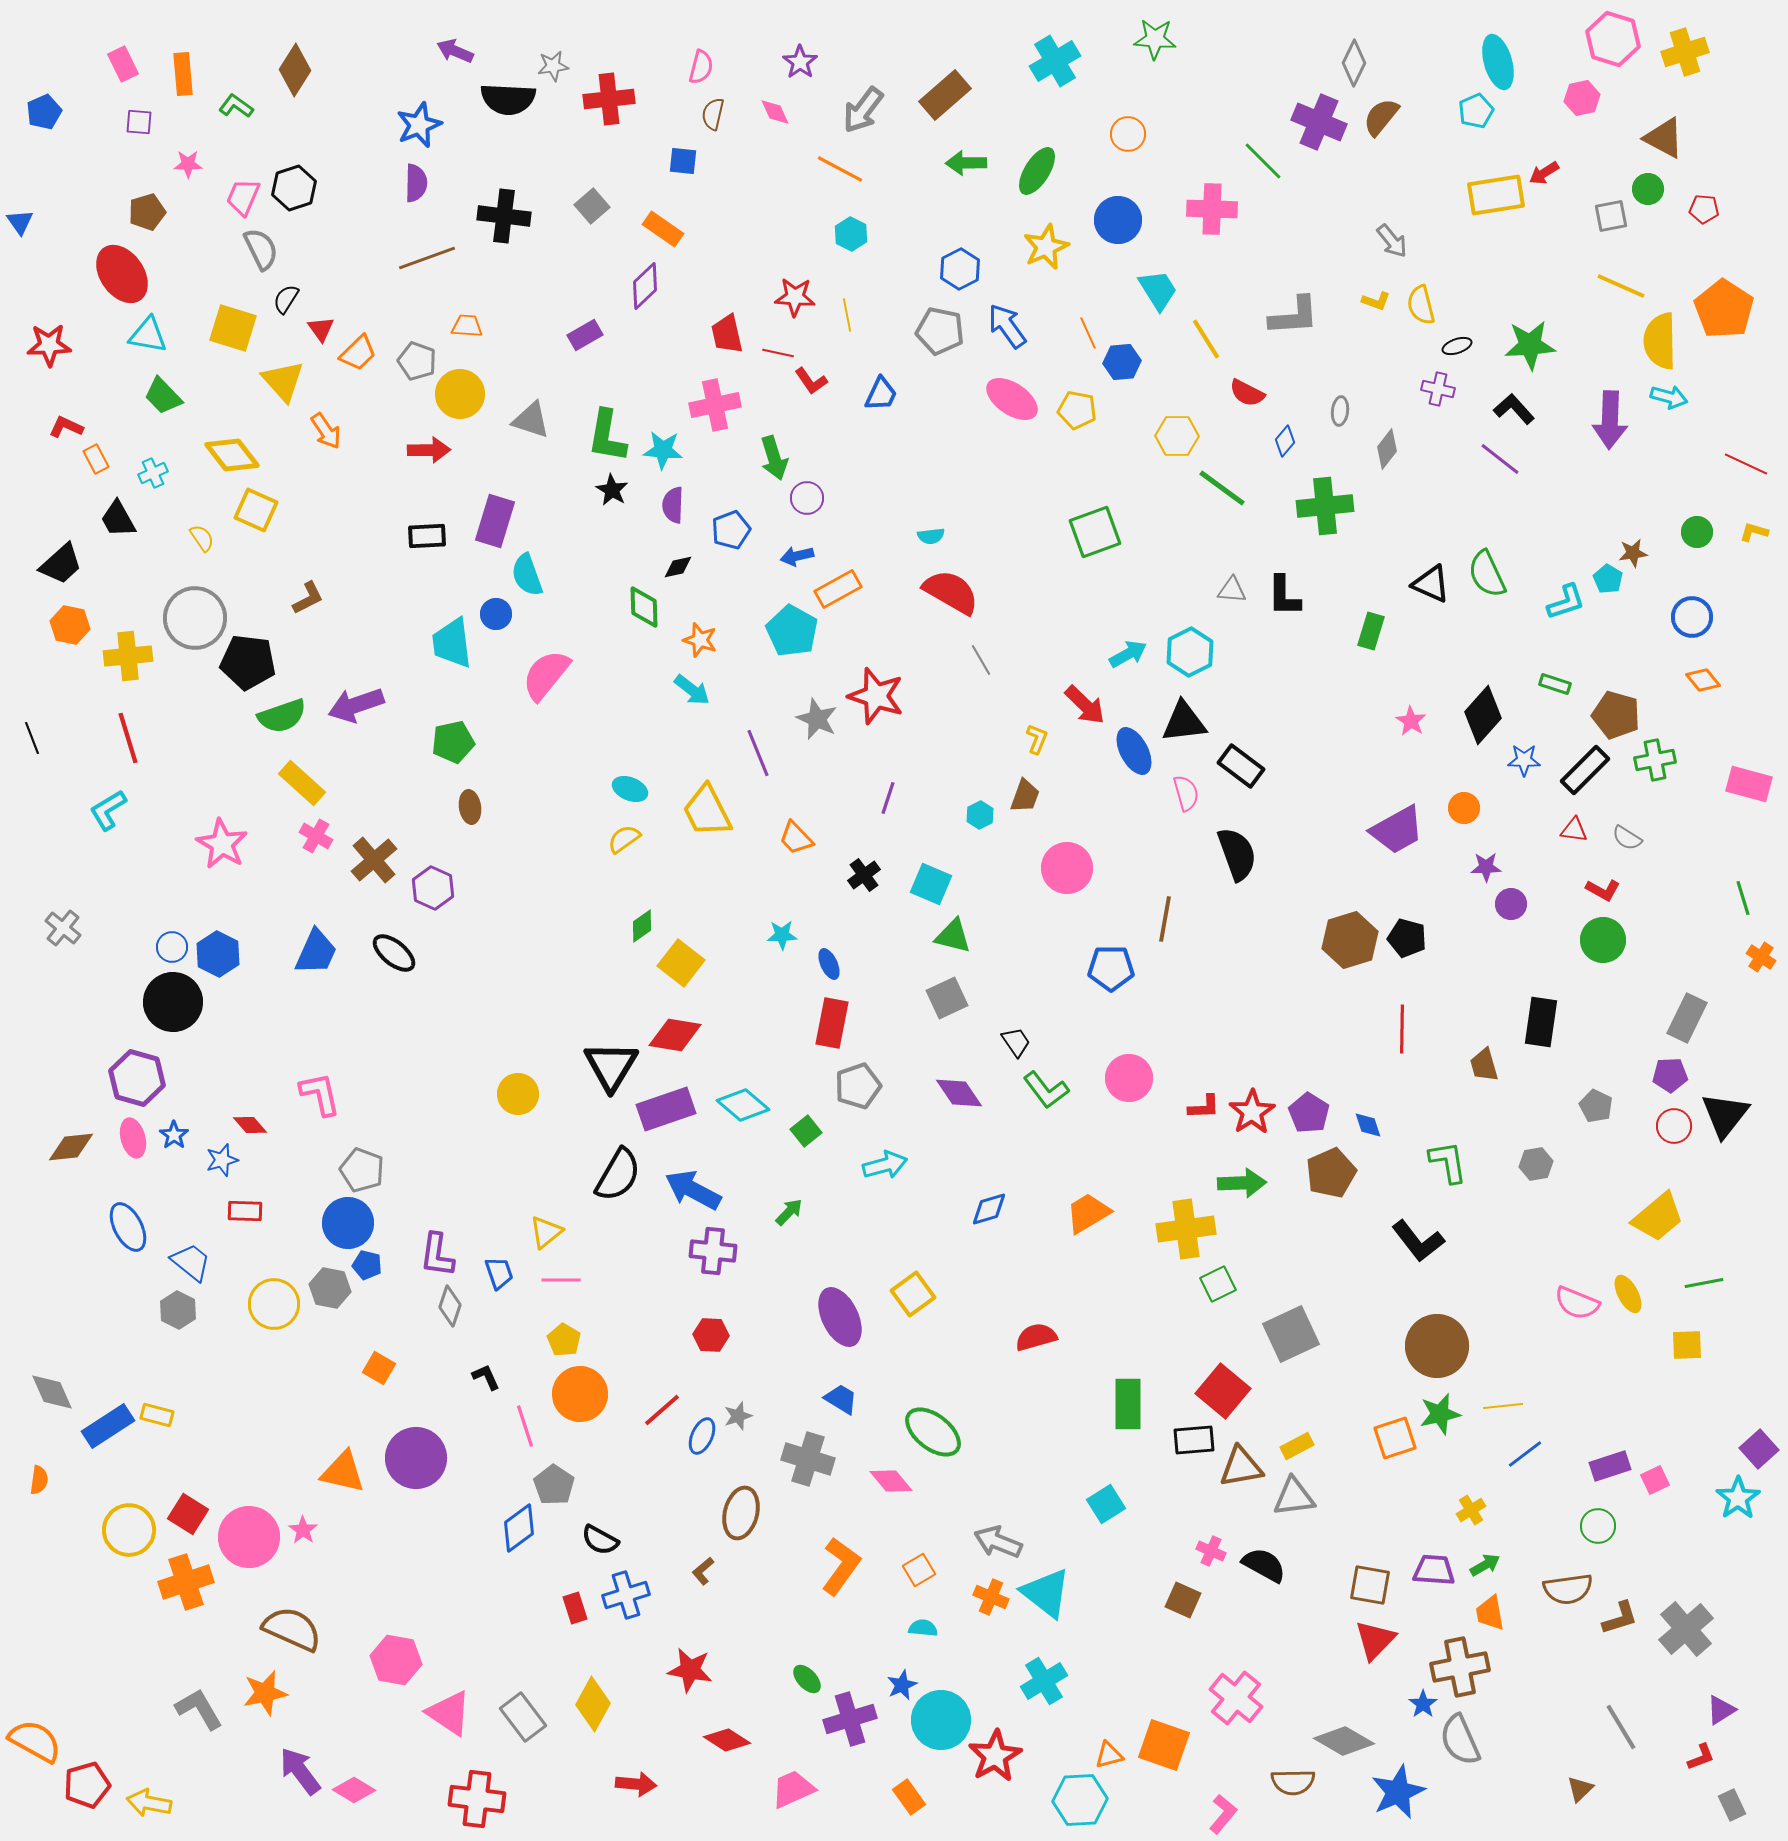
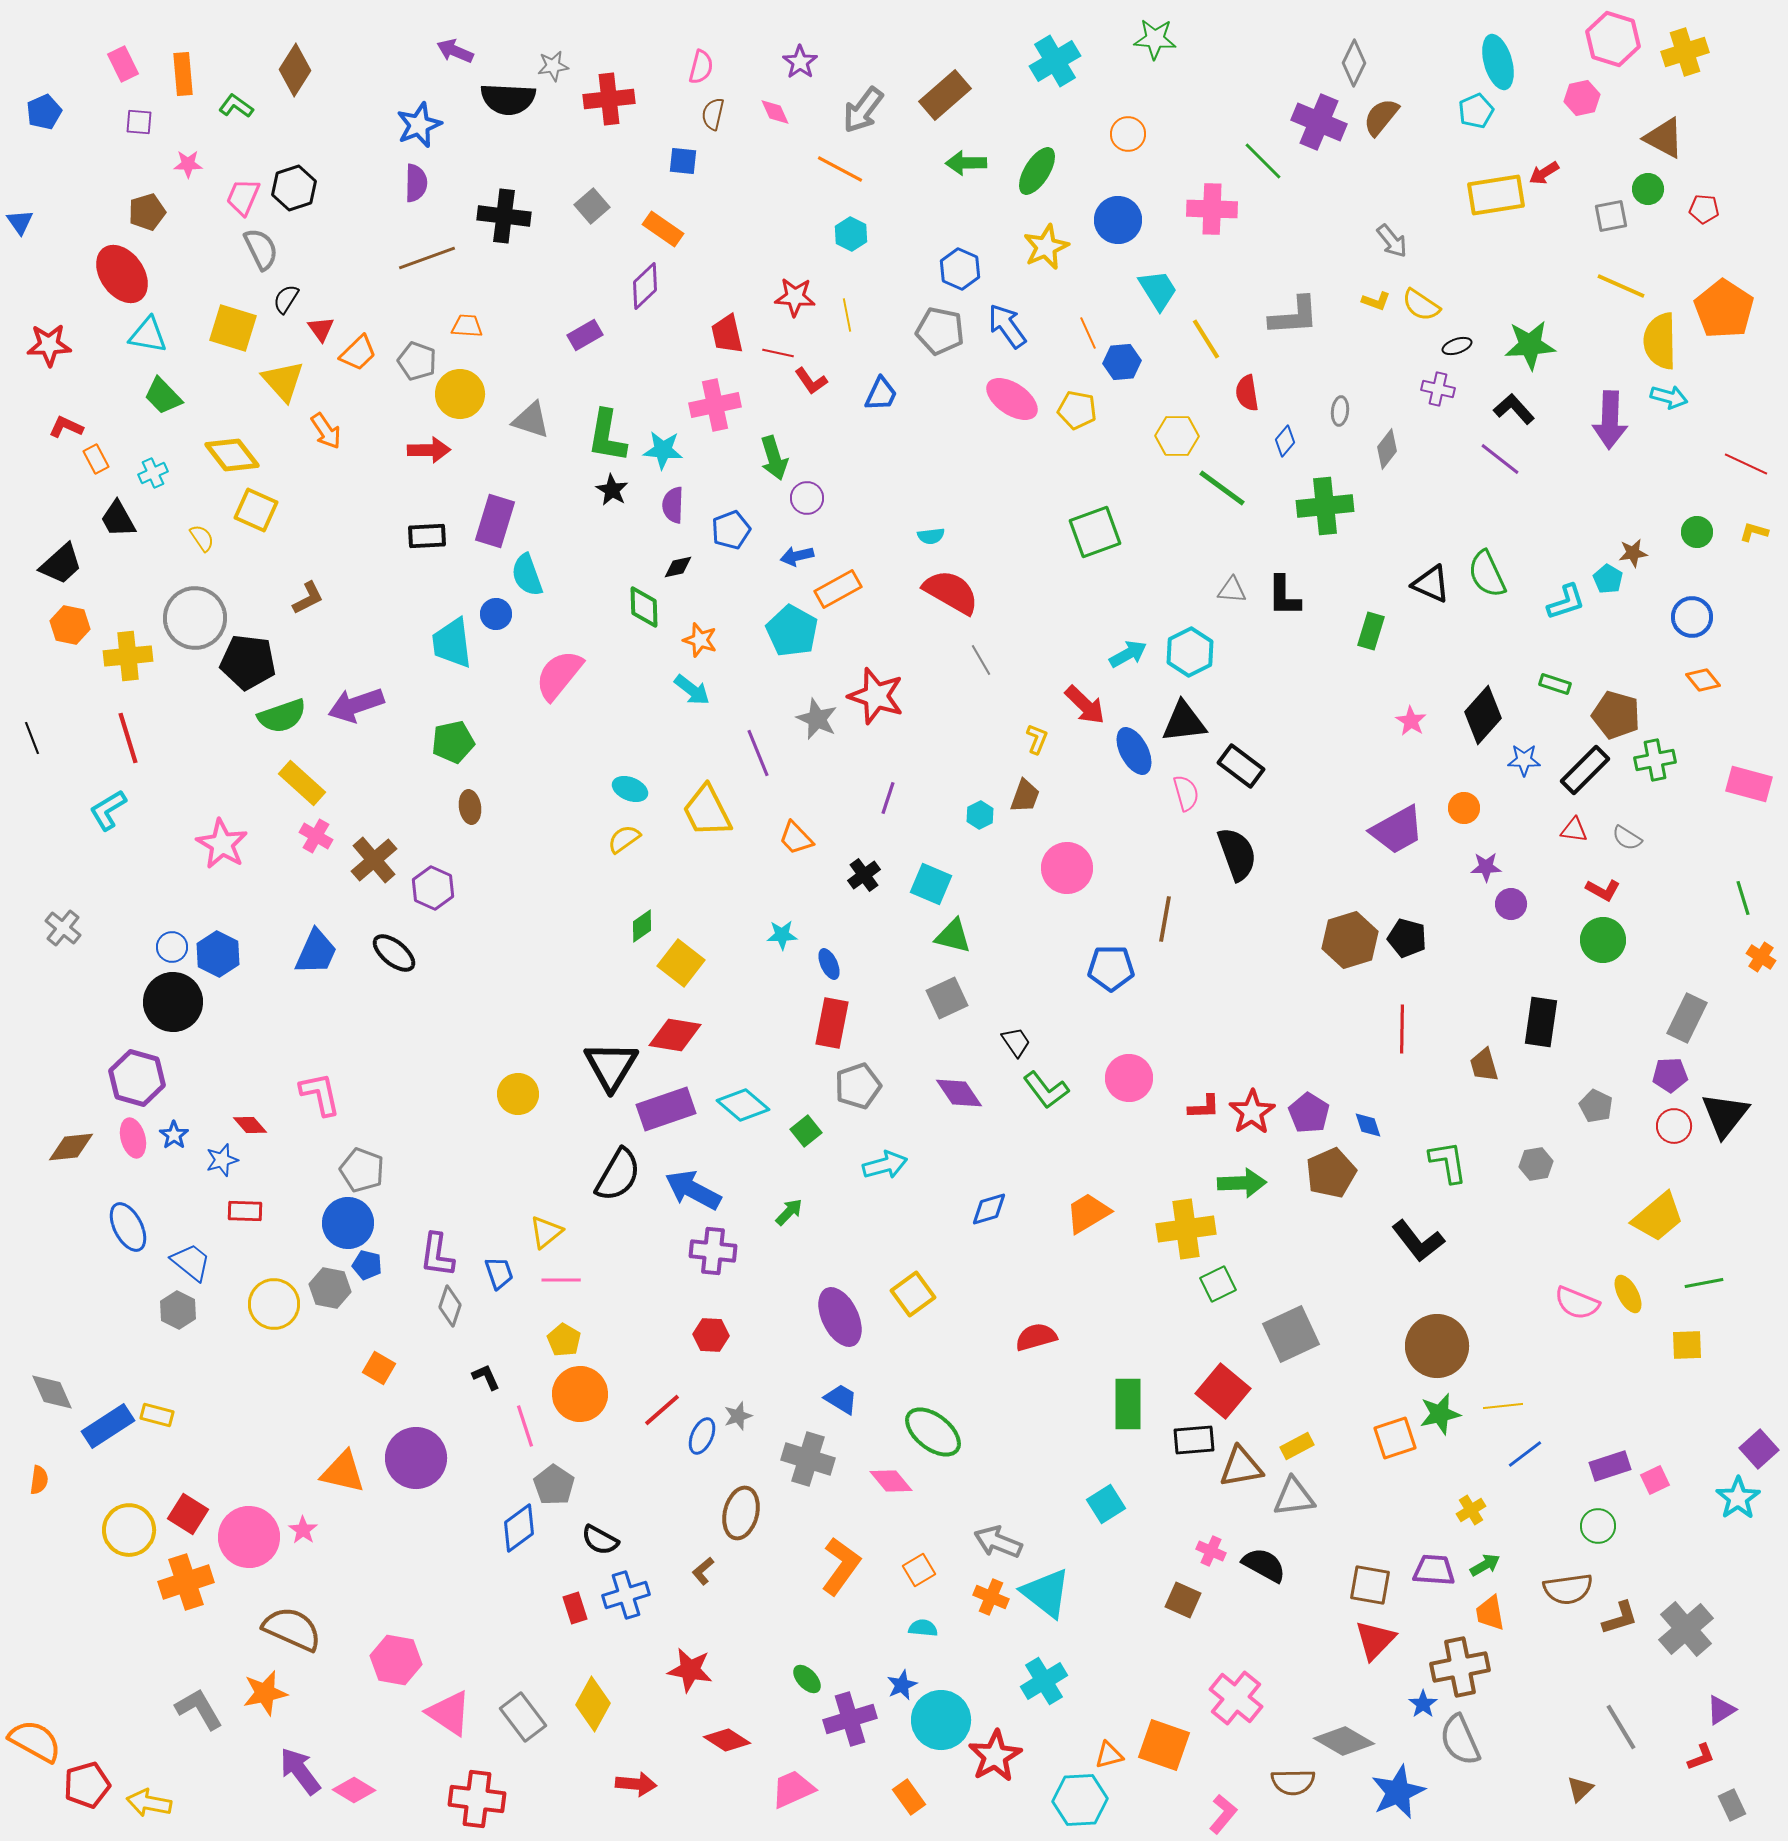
blue hexagon at (960, 269): rotated 9 degrees counterclockwise
yellow semicircle at (1421, 305): rotated 42 degrees counterclockwise
red semicircle at (1247, 393): rotated 54 degrees clockwise
pink semicircle at (546, 675): moved 13 px right
